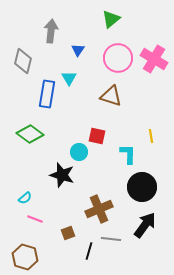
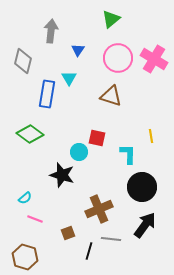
red square: moved 2 px down
